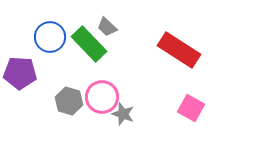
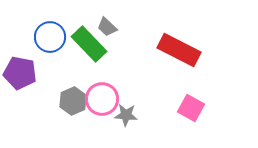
red rectangle: rotated 6 degrees counterclockwise
purple pentagon: rotated 8 degrees clockwise
pink circle: moved 2 px down
gray hexagon: moved 4 px right; rotated 20 degrees clockwise
gray star: moved 3 px right, 1 px down; rotated 15 degrees counterclockwise
